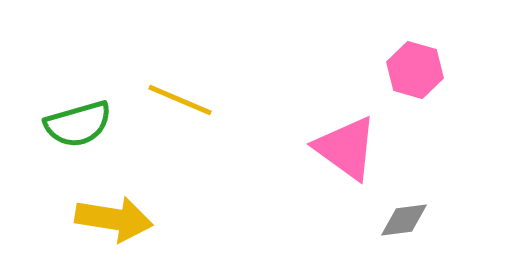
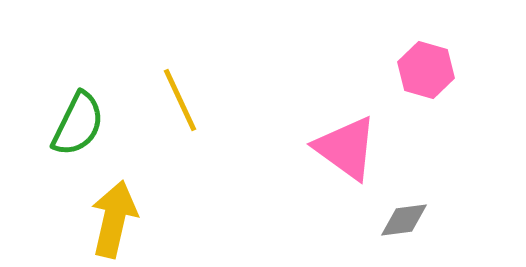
pink hexagon: moved 11 px right
yellow line: rotated 42 degrees clockwise
green semicircle: rotated 48 degrees counterclockwise
yellow arrow: rotated 86 degrees counterclockwise
